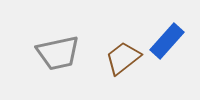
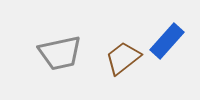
gray trapezoid: moved 2 px right
